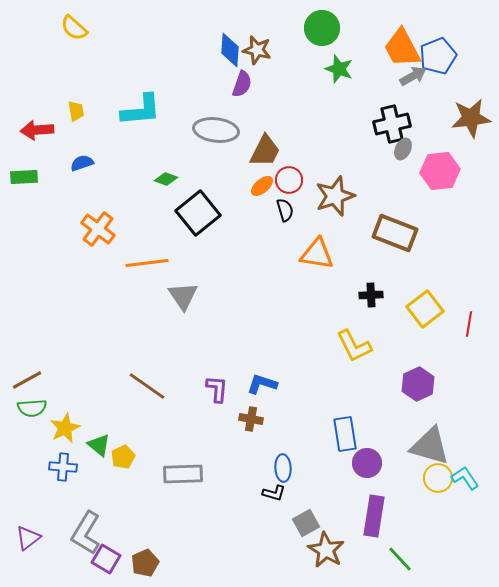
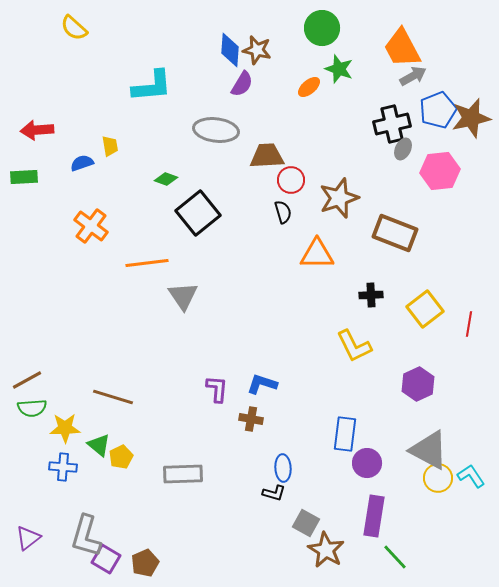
blue pentagon at (438, 56): moved 54 px down
purple semicircle at (242, 84): rotated 12 degrees clockwise
cyan L-shape at (141, 110): moved 11 px right, 24 px up
yellow trapezoid at (76, 111): moved 34 px right, 35 px down
brown star at (471, 118): rotated 6 degrees counterclockwise
brown trapezoid at (265, 151): moved 2 px right, 5 px down; rotated 120 degrees counterclockwise
red circle at (289, 180): moved 2 px right
orange ellipse at (262, 186): moved 47 px right, 99 px up
brown star at (335, 196): moved 4 px right, 2 px down
black semicircle at (285, 210): moved 2 px left, 2 px down
orange cross at (98, 229): moved 7 px left, 3 px up
orange triangle at (317, 254): rotated 9 degrees counterclockwise
brown line at (147, 386): moved 34 px left, 11 px down; rotated 18 degrees counterclockwise
yellow star at (65, 428): rotated 24 degrees clockwise
blue rectangle at (345, 434): rotated 16 degrees clockwise
gray triangle at (430, 446): moved 1 px left, 4 px down; rotated 12 degrees clockwise
yellow pentagon at (123, 457): moved 2 px left
cyan L-shape at (465, 478): moved 6 px right, 2 px up
gray square at (306, 523): rotated 32 degrees counterclockwise
gray L-shape at (86, 533): moved 3 px down; rotated 15 degrees counterclockwise
green line at (400, 559): moved 5 px left, 2 px up
